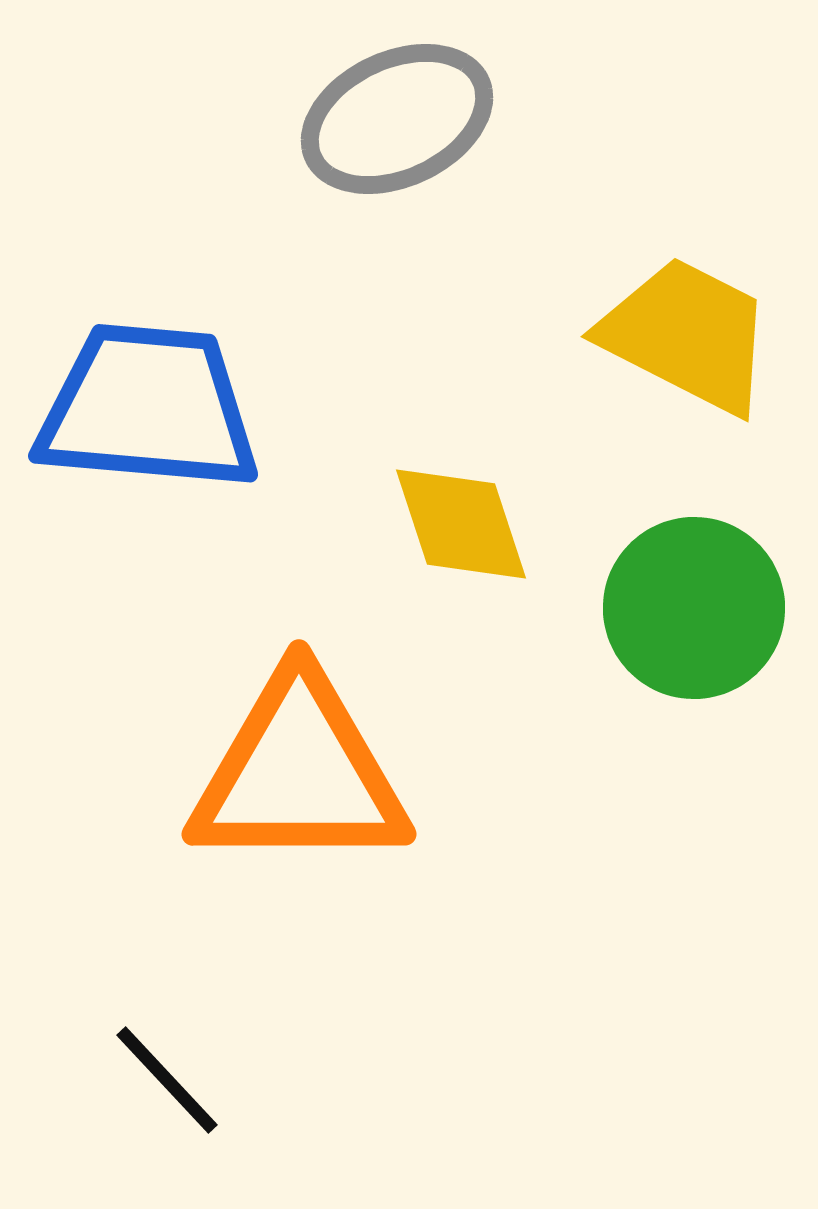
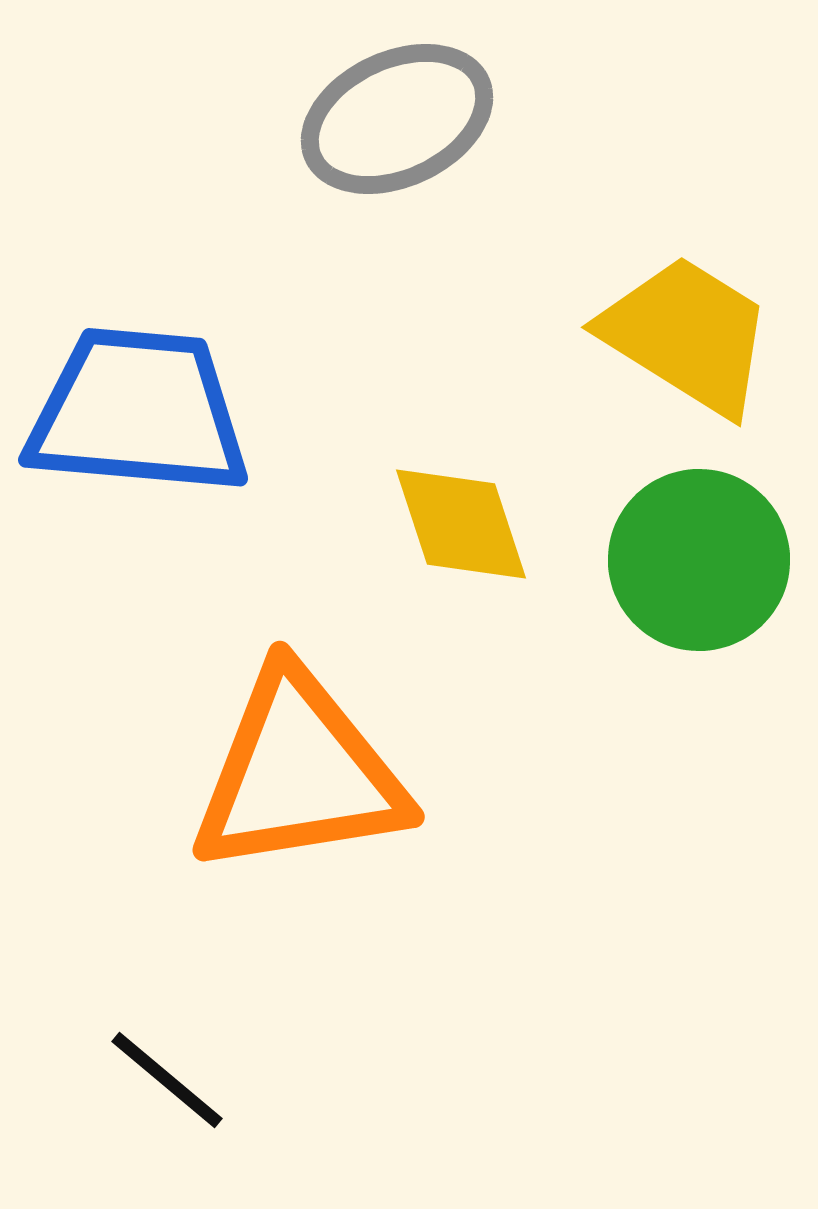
yellow trapezoid: rotated 5 degrees clockwise
blue trapezoid: moved 10 px left, 4 px down
green circle: moved 5 px right, 48 px up
orange triangle: rotated 9 degrees counterclockwise
black line: rotated 7 degrees counterclockwise
